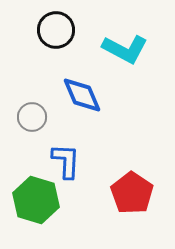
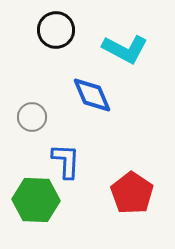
blue diamond: moved 10 px right
green hexagon: rotated 15 degrees counterclockwise
